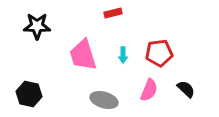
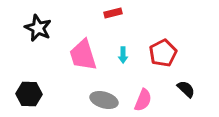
black star: moved 1 px right, 2 px down; rotated 24 degrees clockwise
red pentagon: moved 4 px right; rotated 20 degrees counterclockwise
pink semicircle: moved 6 px left, 10 px down
black hexagon: rotated 10 degrees counterclockwise
